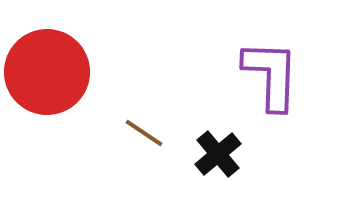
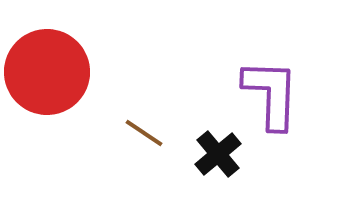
purple L-shape: moved 19 px down
